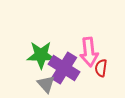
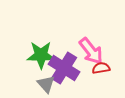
pink arrow: moved 2 px right, 1 px up; rotated 32 degrees counterclockwise
red semicircle: rotated 72 degrees clockwise
